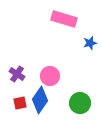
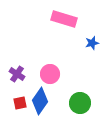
blue star: moved 2 px right
pink circle: moved 2 px up
blue diamond: moved 1 px down
